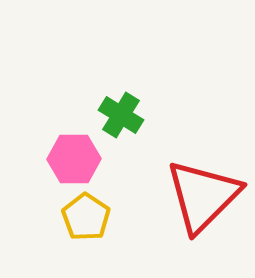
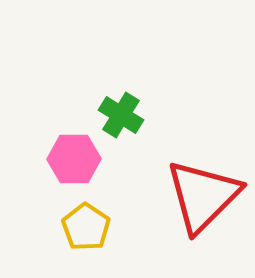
yellow pentagon: moved 10 px down
